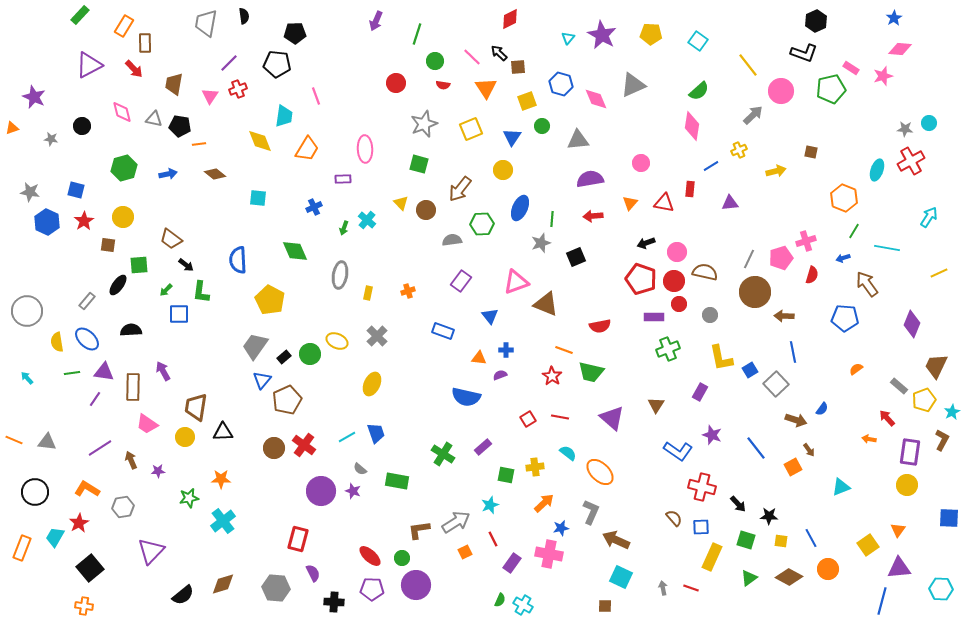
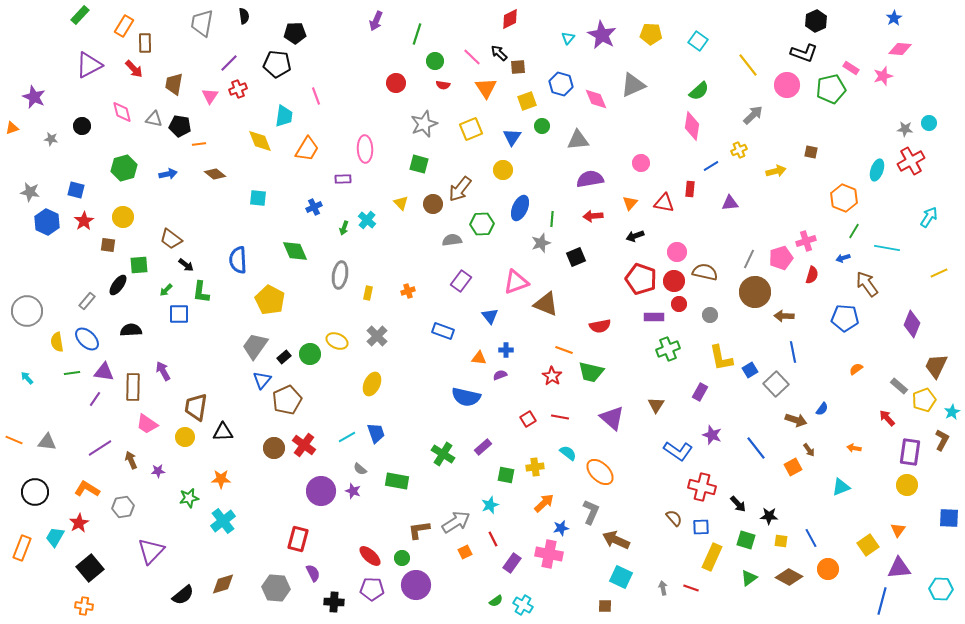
gray trapezoid at (206, 23): moved 4 px left
pink circle at (781, 91): moved 6 px right, 6 px up
brown circle at (426, 210): moved 7 px right, 6 px up
black arrow at (646, 243): moved 11 px left, 7 px up
orange arrow at (869, 439): moved 15 px left, 9 px down
green semicircle at (500, 600): moved 4 px left, 1 px down; rotated 32 degrees clockwise
